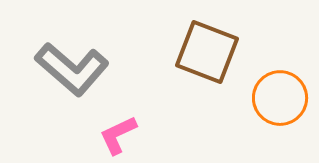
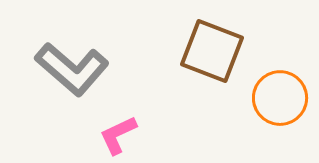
brown square: moved 5 px right, 1 px up
